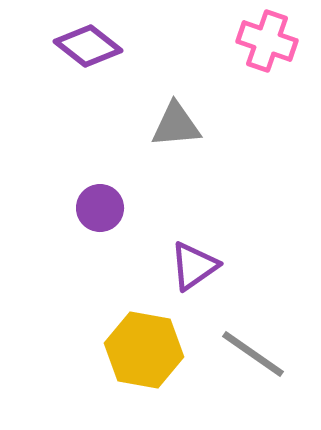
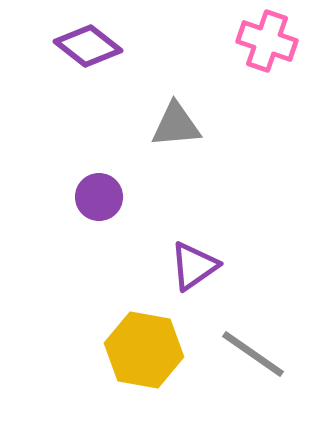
purple circle: moved 1 px left, 11 px up
